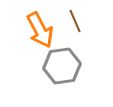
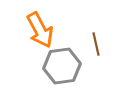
brown line: moved 21 px right, 23 px down; rotated 10 degrees clockwise
